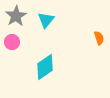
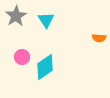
cyan triangle: rotated 12 degrees counterclockwise
orange semicircle: rotated 112 degrees clockwise
pink circle: moved 10 px right, 15 px down
